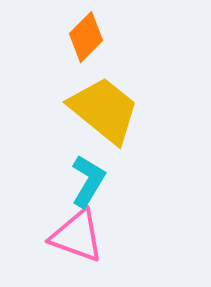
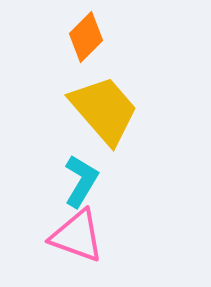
yellow trapezoid: rotated 10 degrees clockwise
cyan L-shape: moved 7 px left
